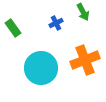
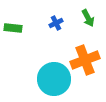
green arrow: moved 5 px right, 6 px down
green rectangle: rotated 48 degrees counterclockwise
cyan circle: moved 13 px right, 11 px down
